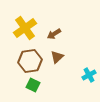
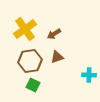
yellow cross: moved 1 px down
brown triangle: rotated 24 degrees clockwise
cyan cross: rotated 32 degrees clockwise
